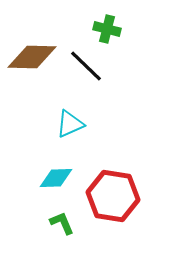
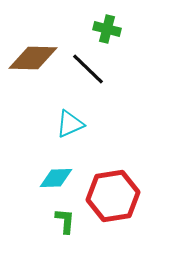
brown diamond: moved 1 px right, 1 px down
black line: moved 2 px right, 3 px down
red hexagon: rotated 18 degrees counterclockwise
green L-shape: moved 3 px right, 2 px up; rotated 28 degrees clockwise
